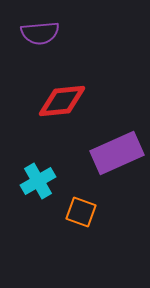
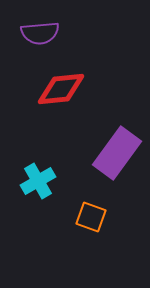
red diamond: moved 1 px left, 12 px up
purple rectangle: rotated 30 degrees counterclockwise
orange square: moved 10 px right, 5 px down
